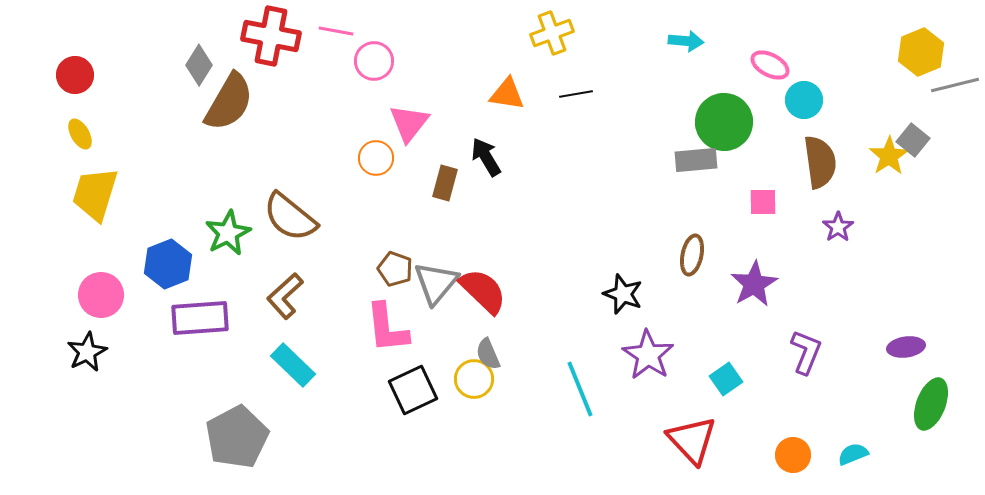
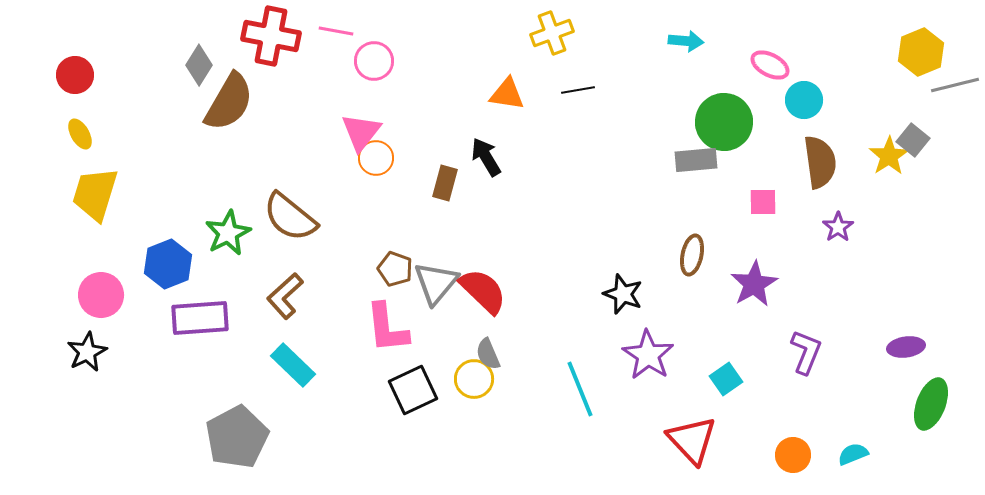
black line at (576, 94): moved 2 px right, 4 px up
pink triangle at (409, 123): moved 48 px left, 9 px down
